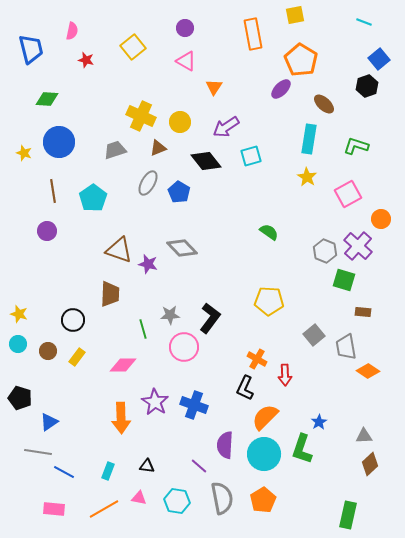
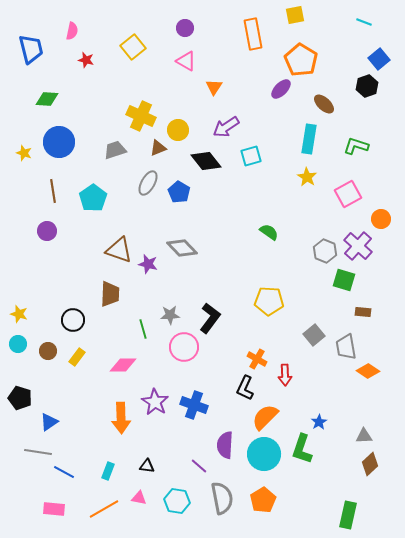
yellow circle at (180, 122): moved 2 px left, 8 px down
